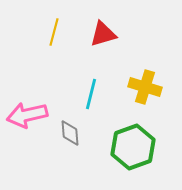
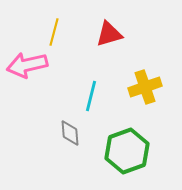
red triangle: moved 6 px right
yellow cross: rotated 36 degrees counterclockwise
cyan line: moved 2 px down
pink arrow: moved 50 px up
green hexagon: moved 6 px left, 4 px down
